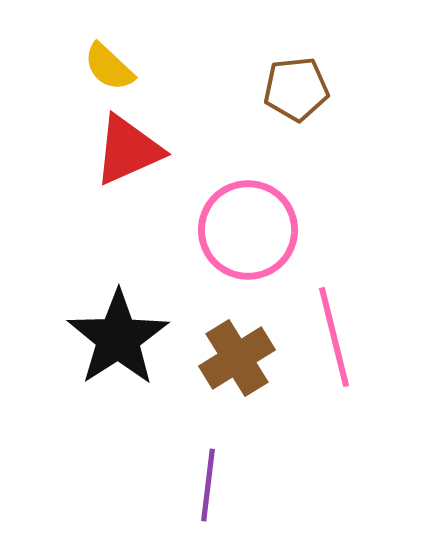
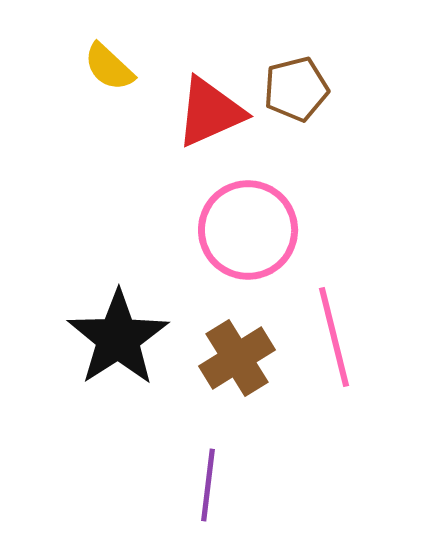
brown pentagon: rotated 8 degrees counterclockwise
red triangle: moved 82 px right, 38 px up
